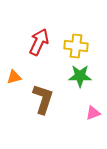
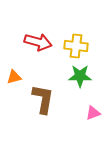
red arrow: moved 1 px left; rotated 80 degrees clockwise
brown L-shape: rotated 8 degrees counterclockwise
